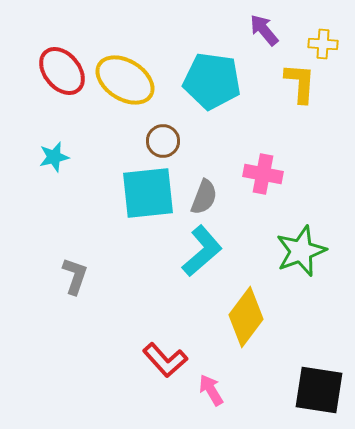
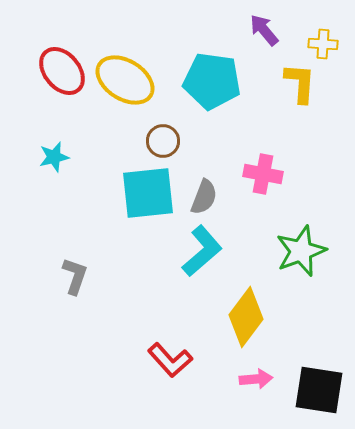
red L-shape: moved 5 px right
pink arrow: moved 45 px right, 11 px up; rotated 116 degrees clockwise
